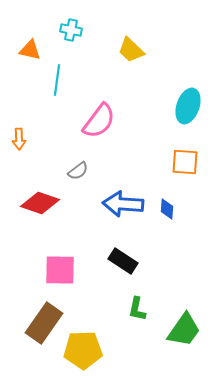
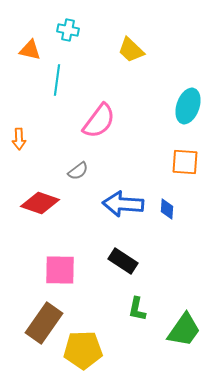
cyan cross: moved 3 px left
